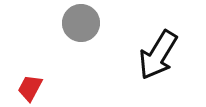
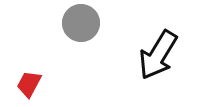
red trapezoid: moved 1 px left, 4 px up
